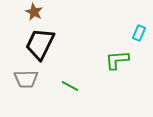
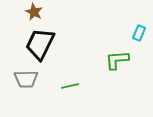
green line: rotated 42 degrees counterclockwise
